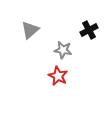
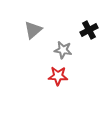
gray triangle: moved 3 px right
red star: rotated 24 degrees counterclockwise
